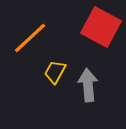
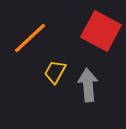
red square: moved 4 px down
